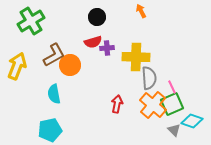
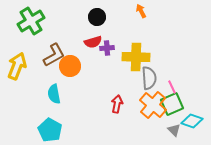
orange circle: moved 1 px down
cyan pentagon: rotated 30 degrees counterclockwise
